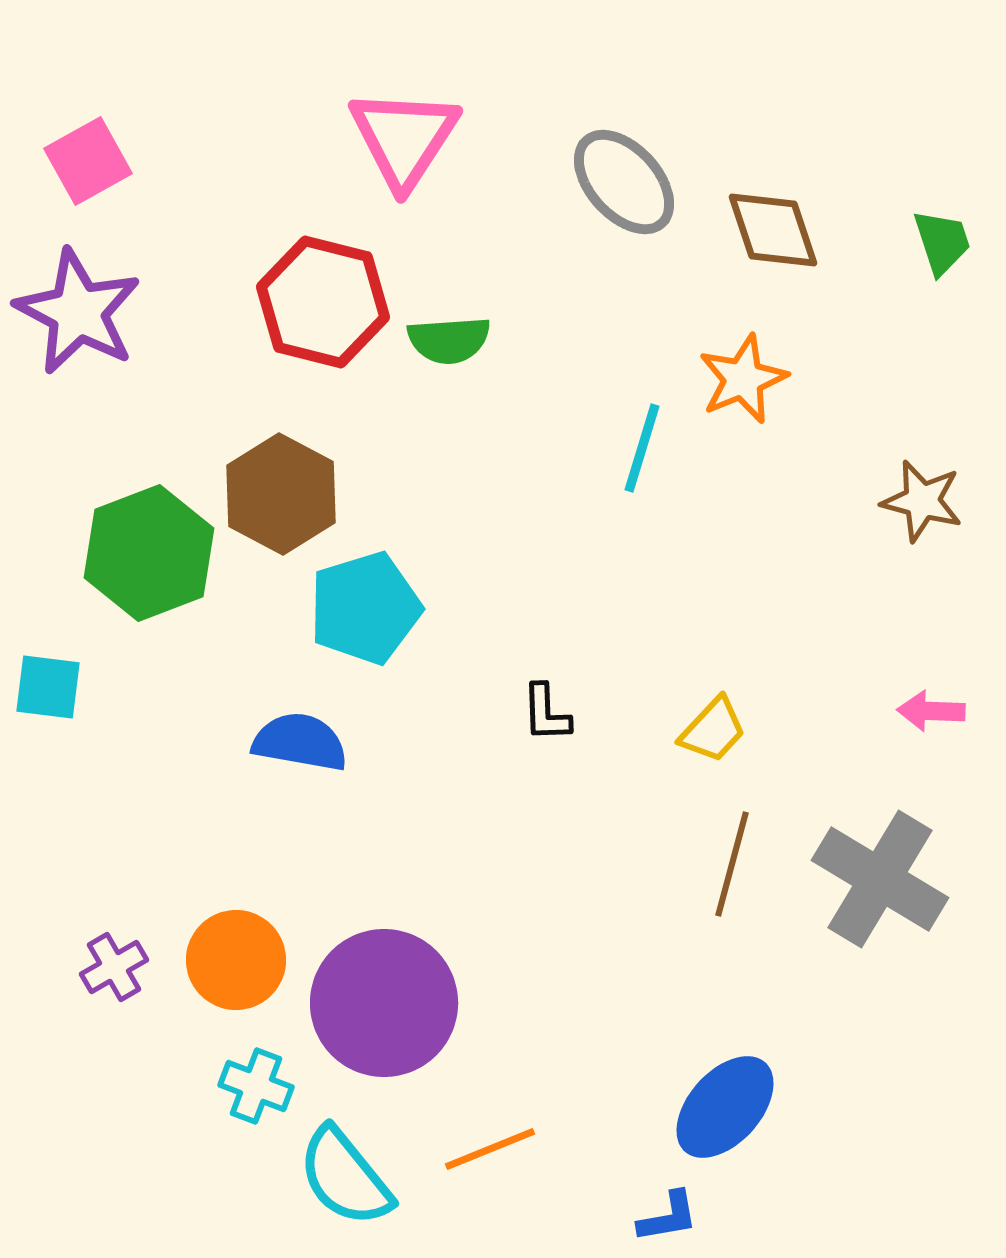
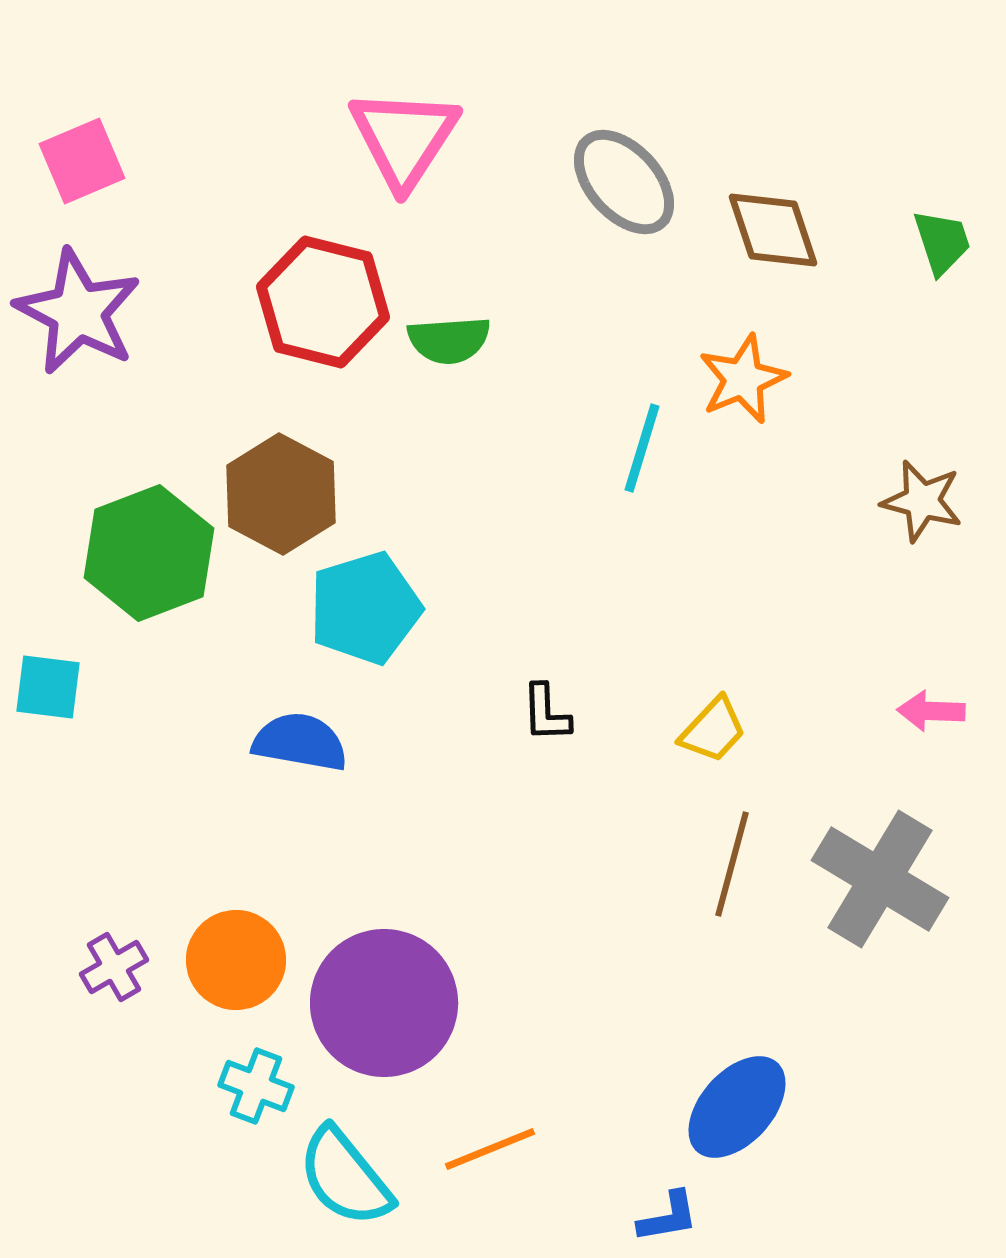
pink square: moved 6 px left; rotated 6 degrees clockwise
blue ellipse: moved 12 px right
